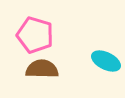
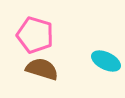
brown semicircle: rotated 16 degrees clockwise
